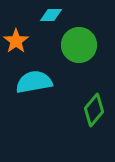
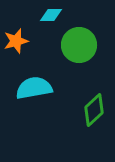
orange star: rotated 20 degrees clockwise
cyan semicircle: moved 6 px down
green diamond: rotated 8 degrees clockwise
